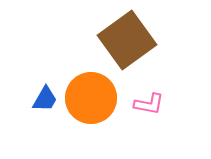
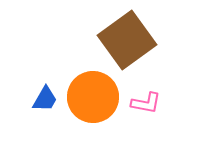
orange circle: moved 2 px right, 1 px up
pink L-shape: moved 3 px left, 1 px up
